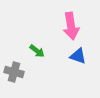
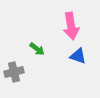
green arrow: moved 2 px up
gray cross: rotated 30 degrees counterclockwise
